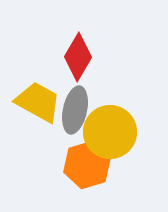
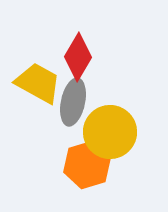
yellow trapezoid: moved 19 px up
gray ellipse: moved 2 px left, 8 px up
